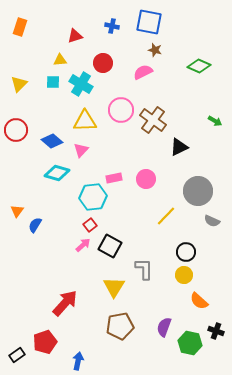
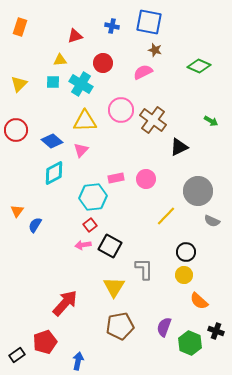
green arrow at (215, 121): moved 4 px left
cyan diamond at (57, 173): moved 3 px left; rotated 45 degrees counterclockwise
pink rectangle at (114, 178): moved 2 px right
pink arrow at (83, 245): rotated 147 degrees counterclockwise
green hexagon at (190, 343): rotated 10 degrees clockwise
